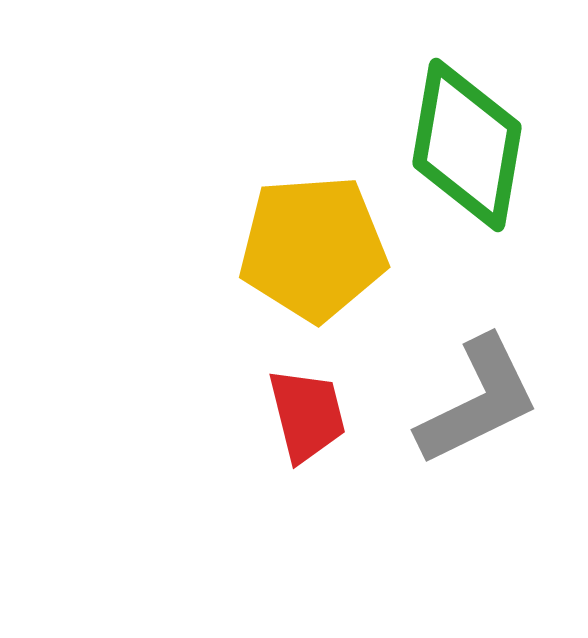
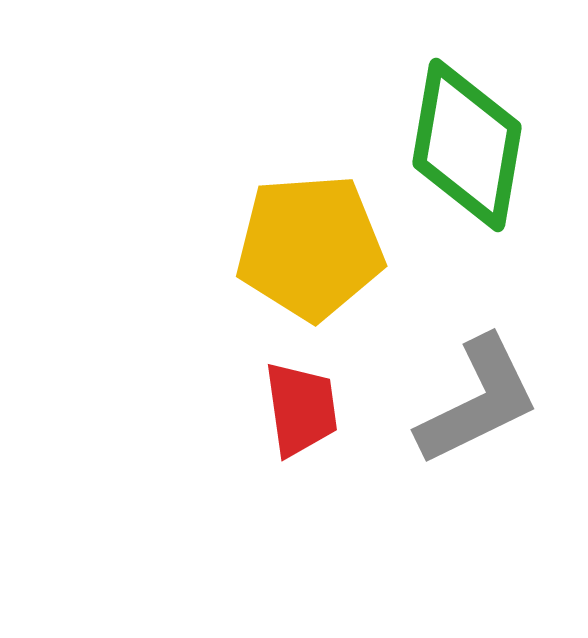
yellow pentagon: moved 3 px left, 1 px up
red trapezoid: moved 6 px left, 6 px up; rotated 6 degrees clockwise
